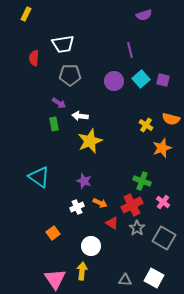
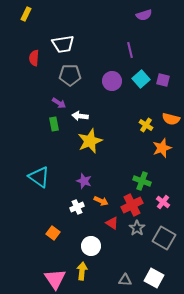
purple circle: moved 2 px left
orange arrow: moved 1 px right, 2 px up
orange square: rotated 16 degrees counterclockwise
